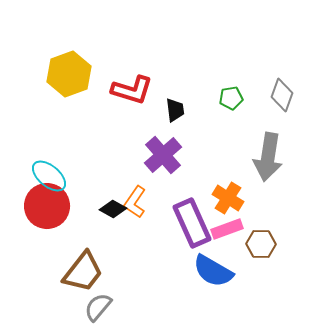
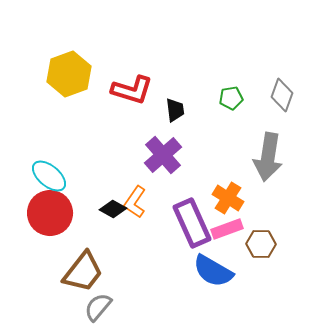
red circle: moved 3 px right, 7 px down
